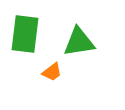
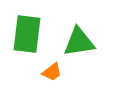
green rectangle: moved 2 px right
